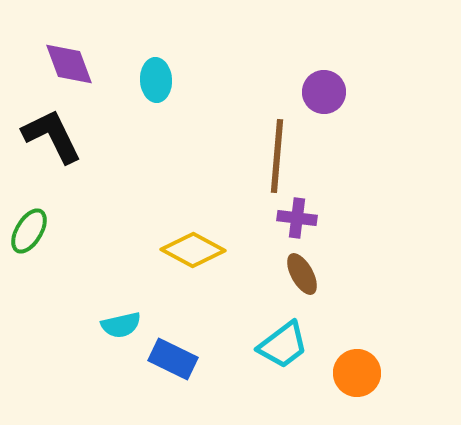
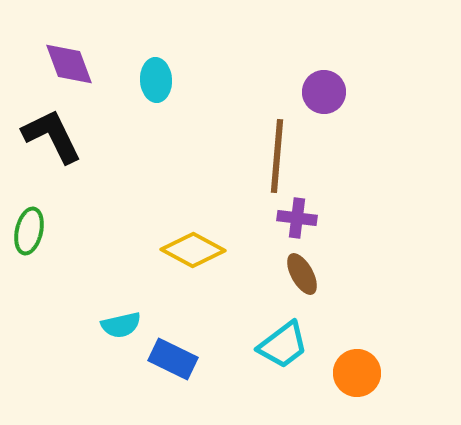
green ellipse: rotated 18 degrees counterclockwise
